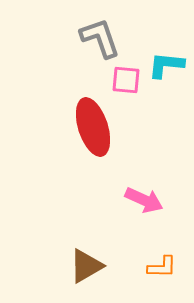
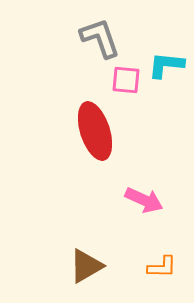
red ellipse: moved 2 px right, 4 px down
